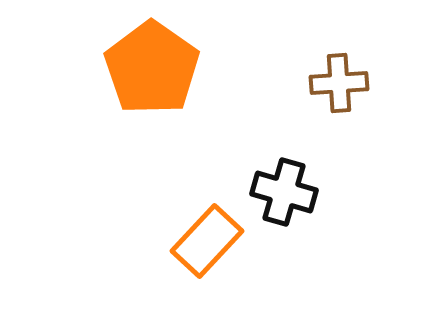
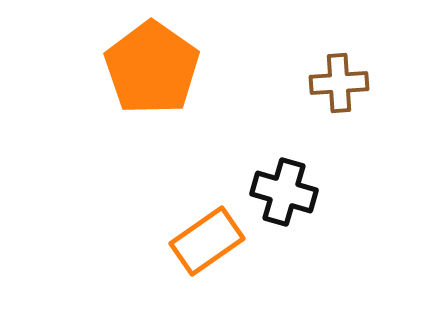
orange rectangle: rotated 12 degrees clockwise
